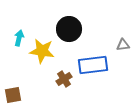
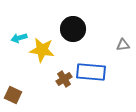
black circle: moved 4 px right
cyan arrow: rotated 119 degrees counterclockwise
yellow star: moved 1 px up
blue rectangle: moved 2 px left, 7 px down; rotated 12 degrees clockwise
brown square: rotated 36 degrees clockwise
